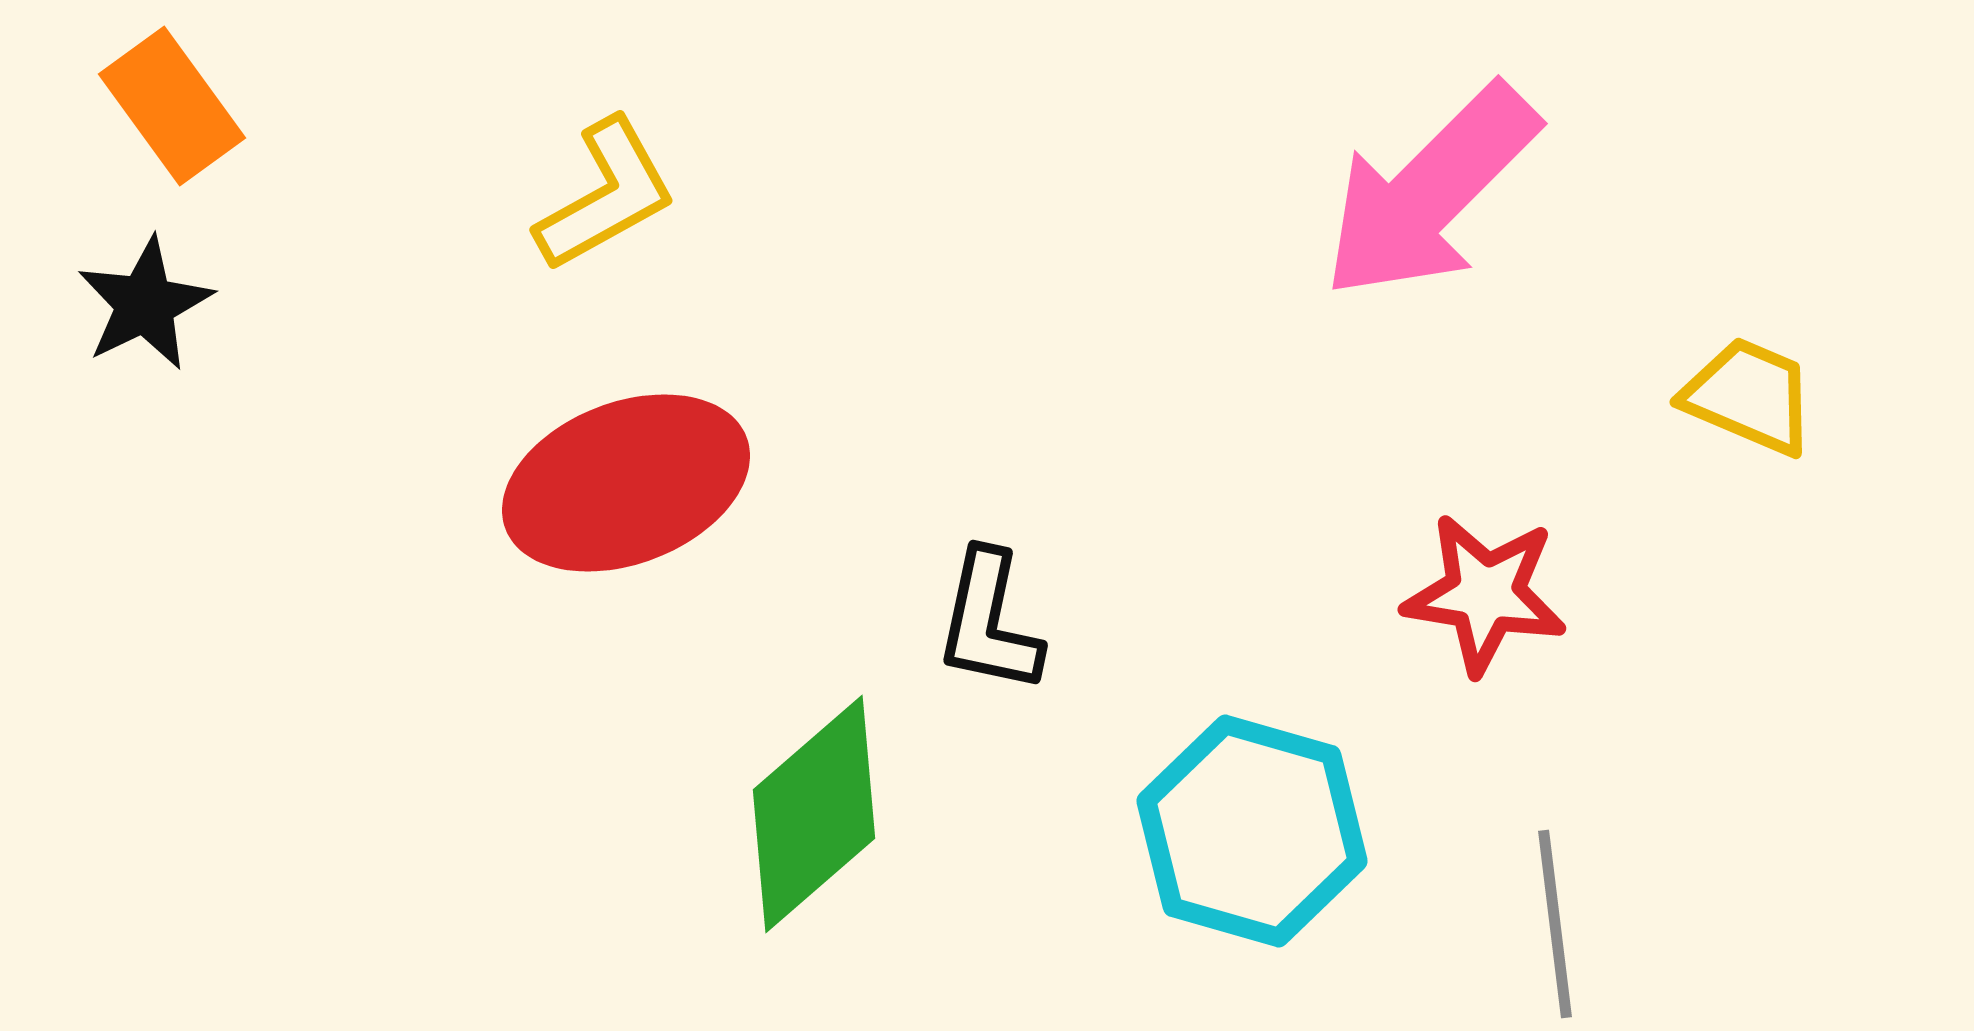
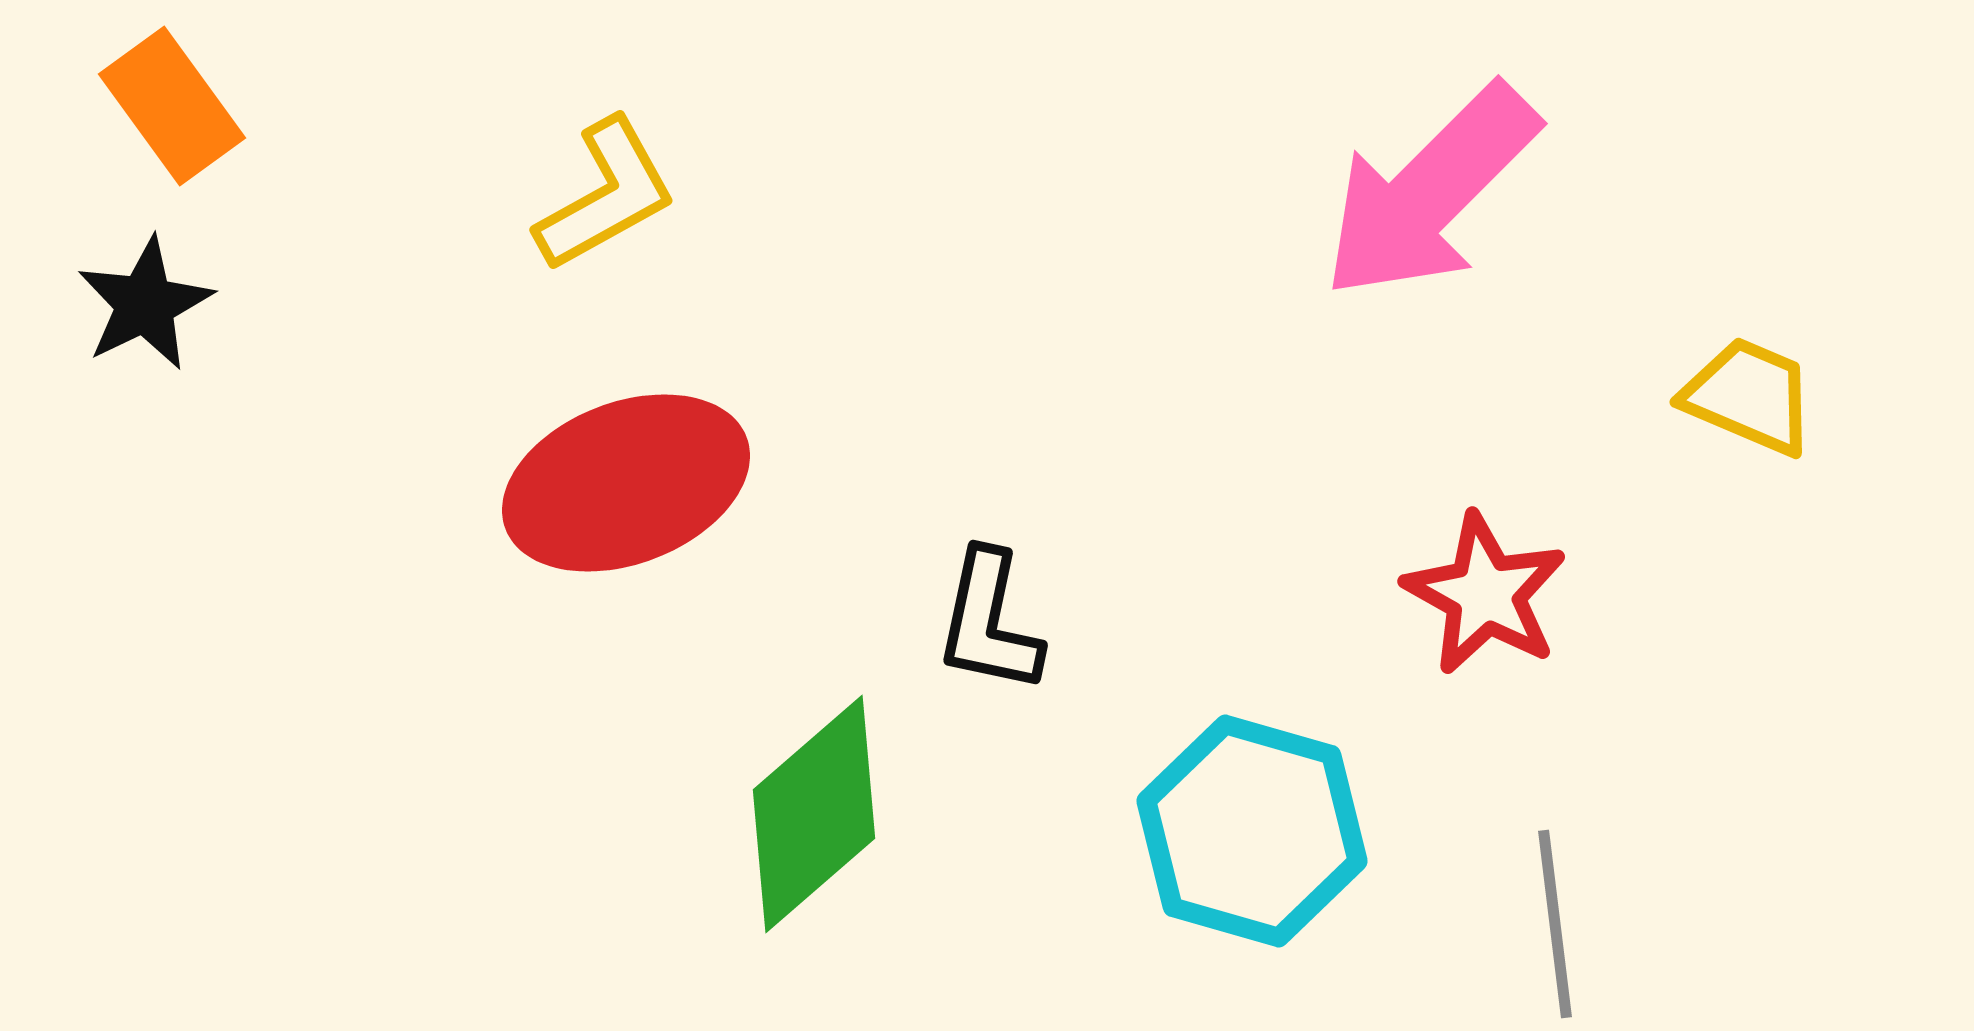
red star: rotated 20 degrees clockwise
